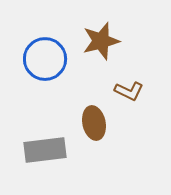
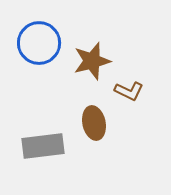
brown star: moved 9 px left, 20 px down
blue circle: moved 6 px left, 16 px up
gray rectangle: moved 2 px left, 4 px up
